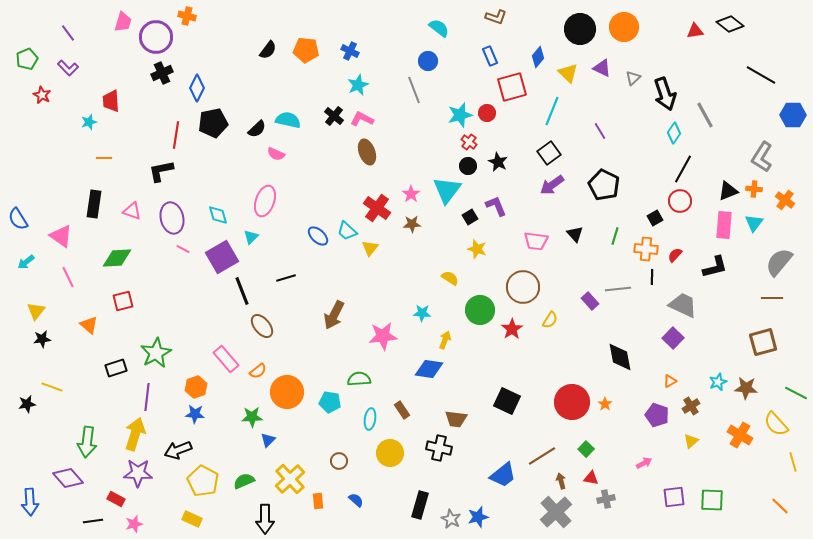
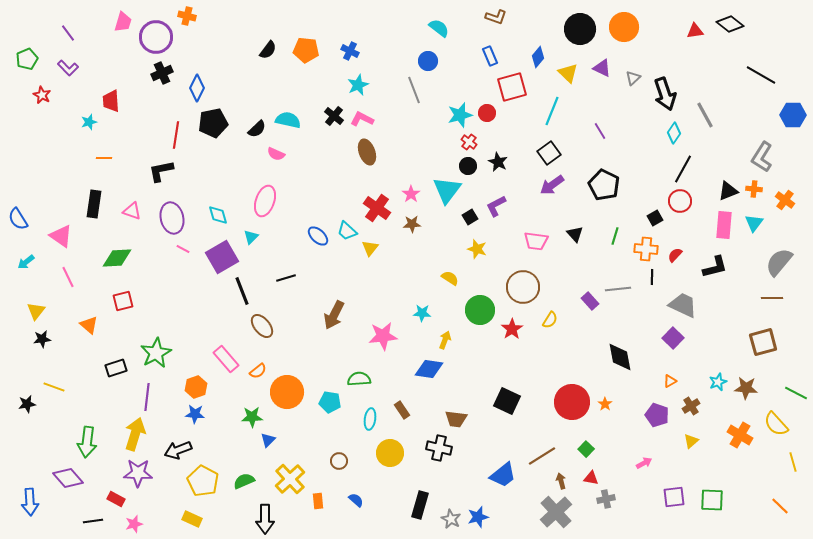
purple L-shape at (496, 206): rotated 95 degrees counterclockwise
yellow line at (52, 387): moved 2 px right
